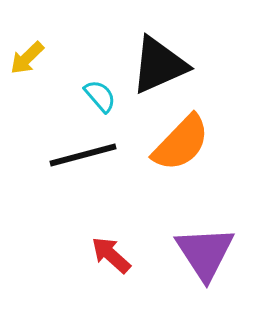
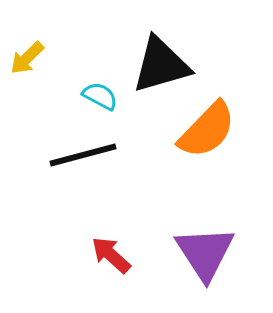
black triangle: moved 2 px right; rotated 8 degrees clockwise
cyan semicircle: rotated 21 degrees counterclockwise
orange semicircle: moved 26 px right, 13 px up
